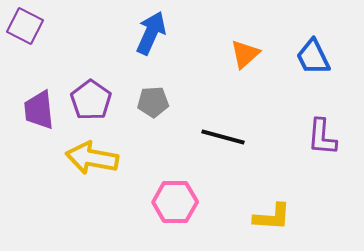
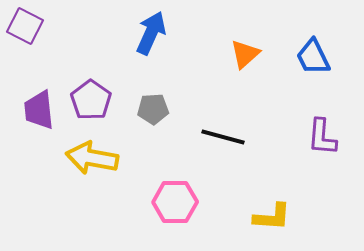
gray pentagon: moved 7 px down
